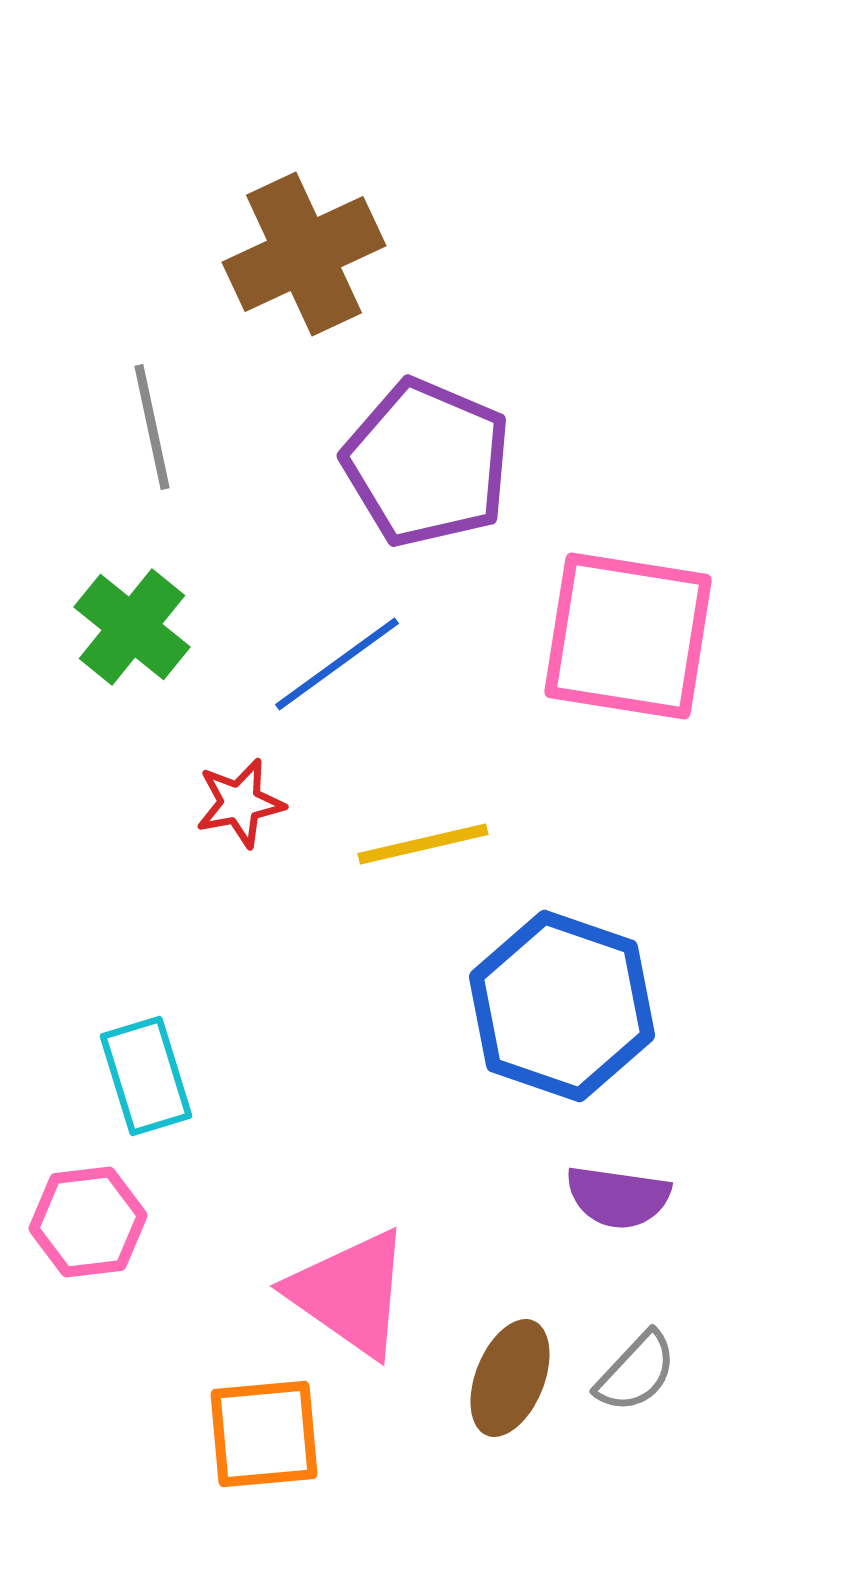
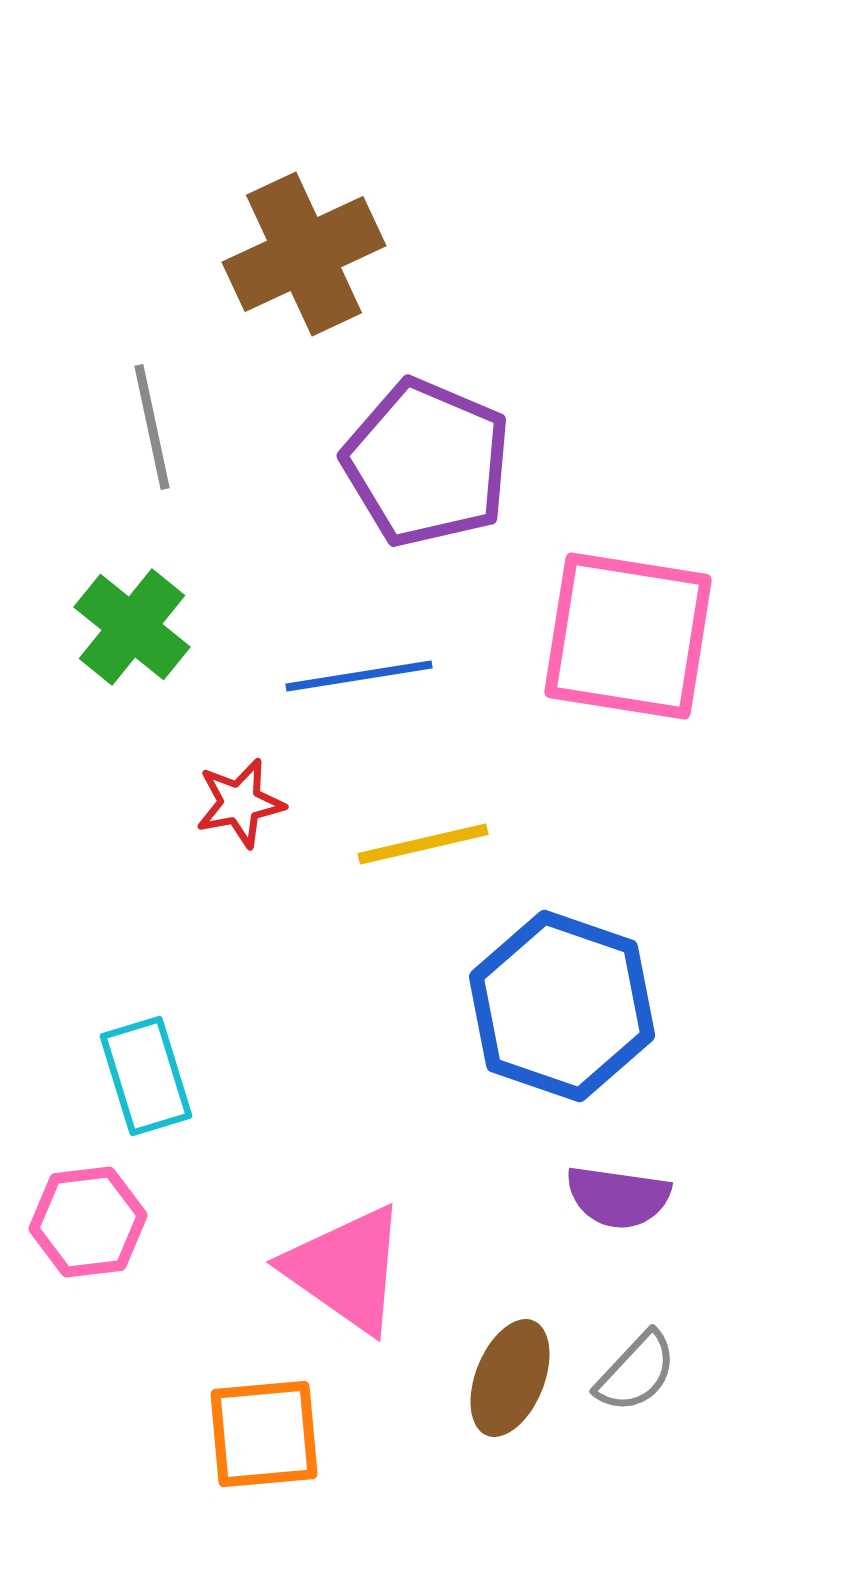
blue line: moved 22 px right, 12 px down; rotated 27 degrees clockwise
pink triangle: moved 4 px left, 24 px up
